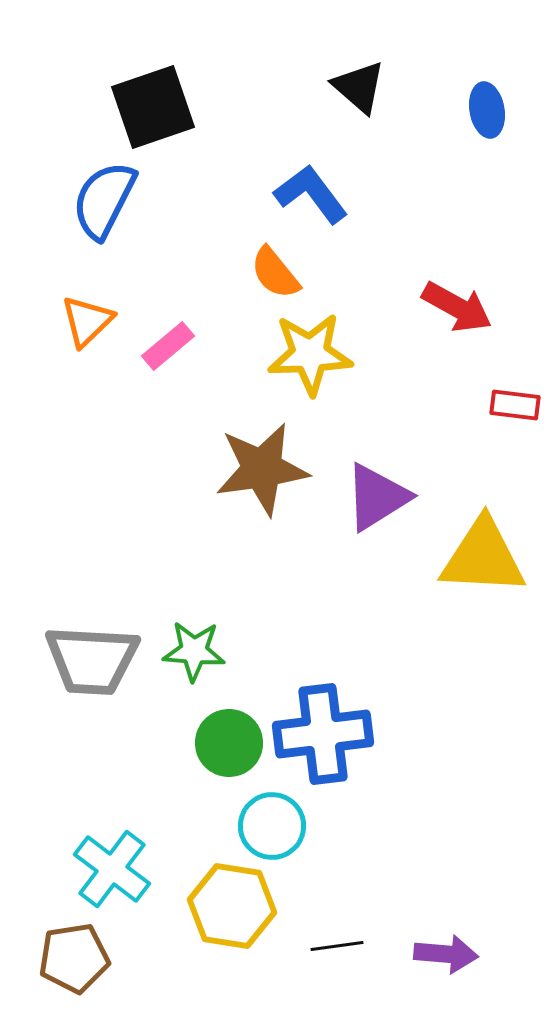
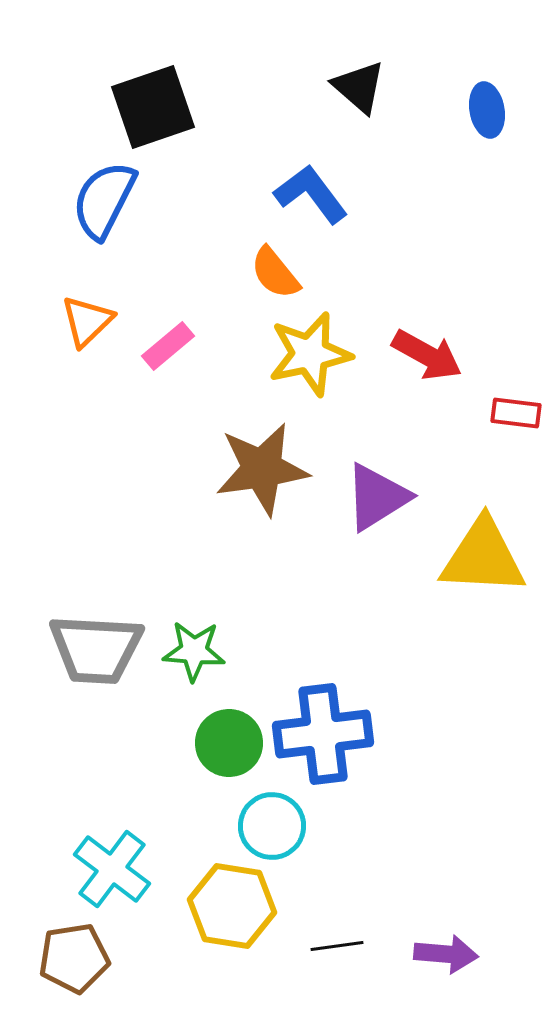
red arrow: moved 30 px left, 48 px down
yellow star: rotated 10 degrees counterclockwise
red rectangle: moved 1 px right, 8 px down
gray trapezoid: moved 4 px right, 11 px up
